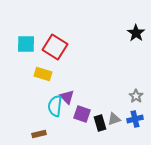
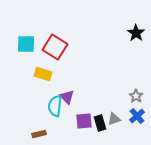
purple square: moved 2 px right, 7 px down; rotated 24 degrees counterclockwise
blue cross: moved 2 px right, 3 px up; rotated 28 degrees counterclockwise
